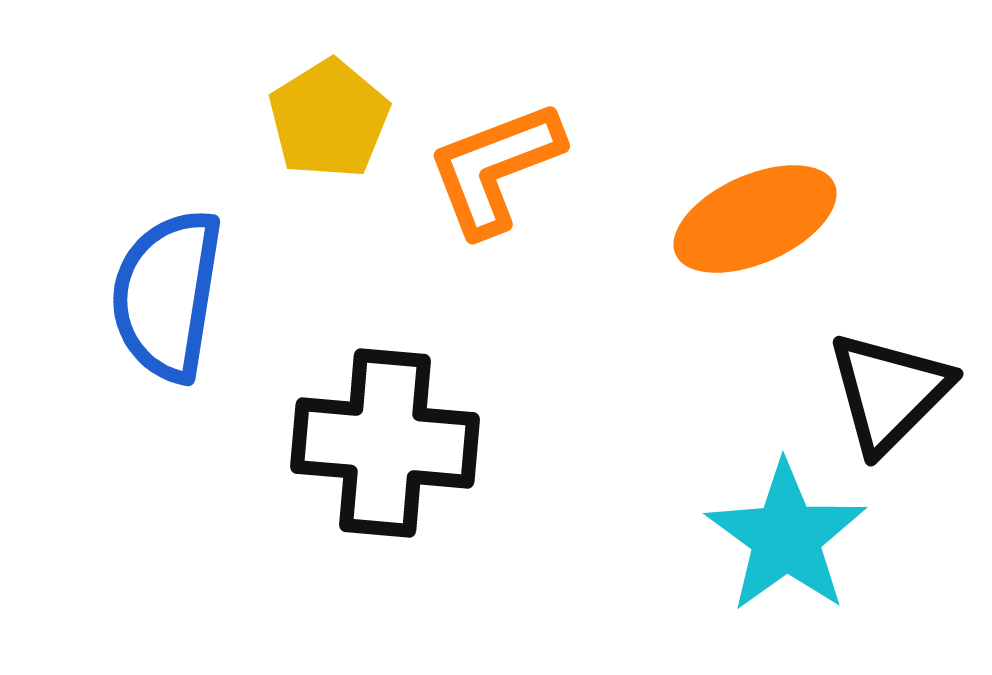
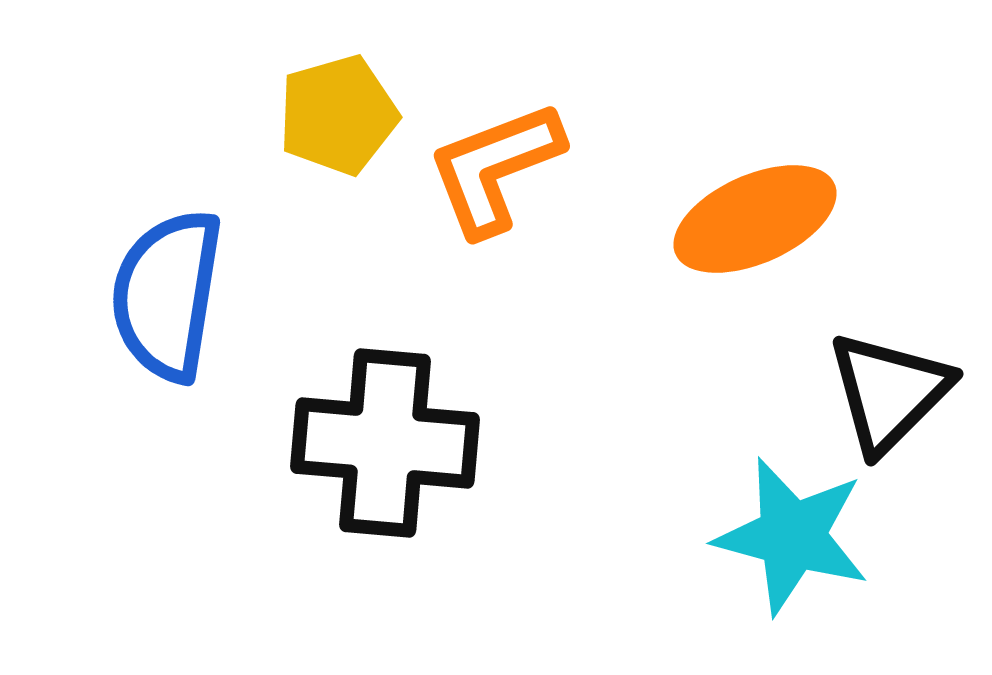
yellow pentagon: moved 9 px right, 4 px up; rotated 16 degrees clockwise
cyan star: moved 6 px right, 1 px up; rotated 21 degrees counterclockwise
